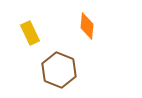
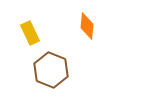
brown hexagon: moved 8 px left
